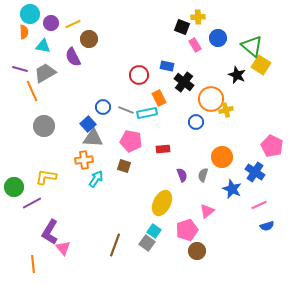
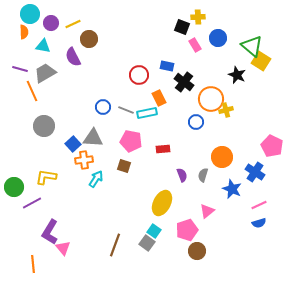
yellow square at (261, 65): moved 4 px up
blue square at (88, 124): moved 15 px left, 20 px down
blue semicircle at (267, 226): moved 8 px left, 3 px up
